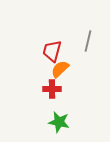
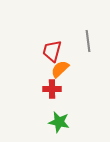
gray line: rotated 20 degrees counterclockwise
